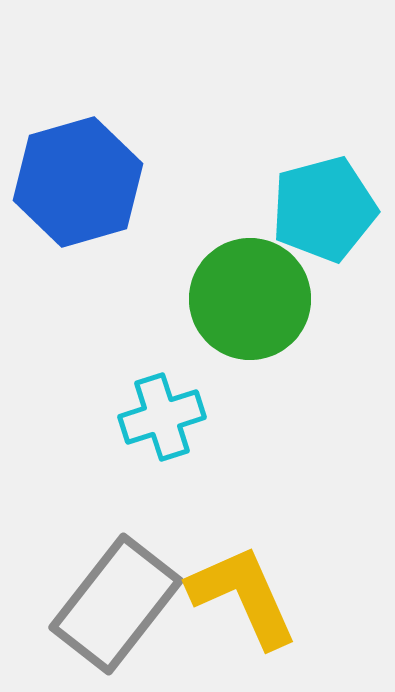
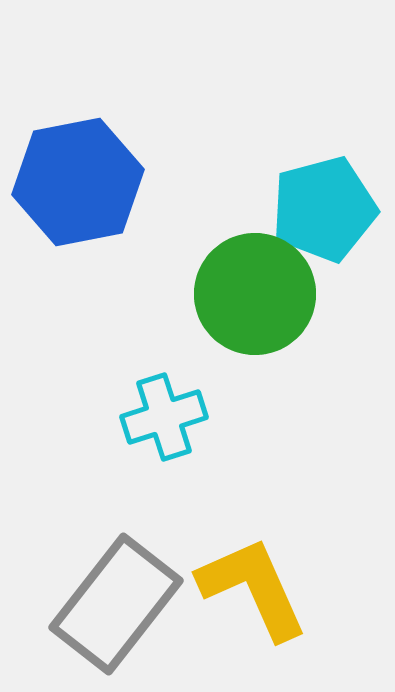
blue hexagon: rotated 5 degrees clockwise
green circle: moved 5 px right, 5 px up
cyan cross: moved 2 px right
yellow L-shape: moved 10 px right, 8 px up
